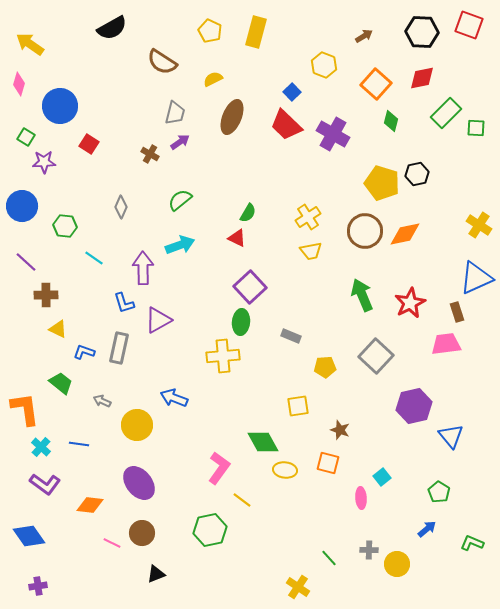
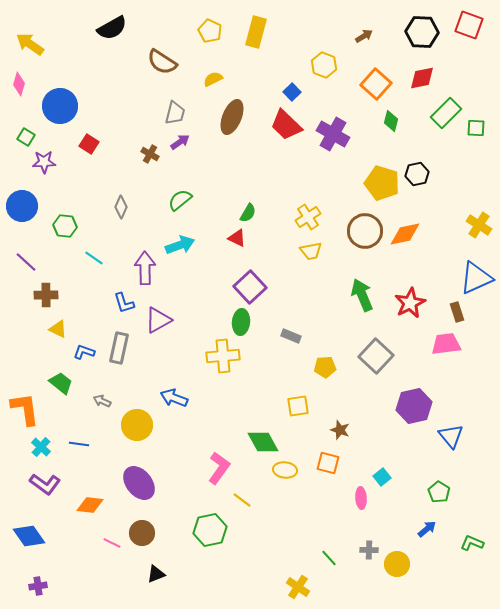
purple arrow at (143, 268): moved 2 px right
